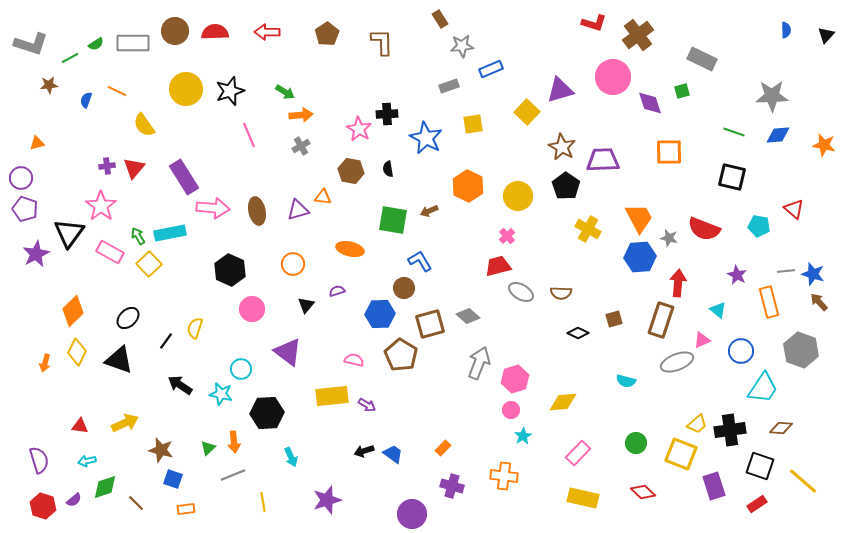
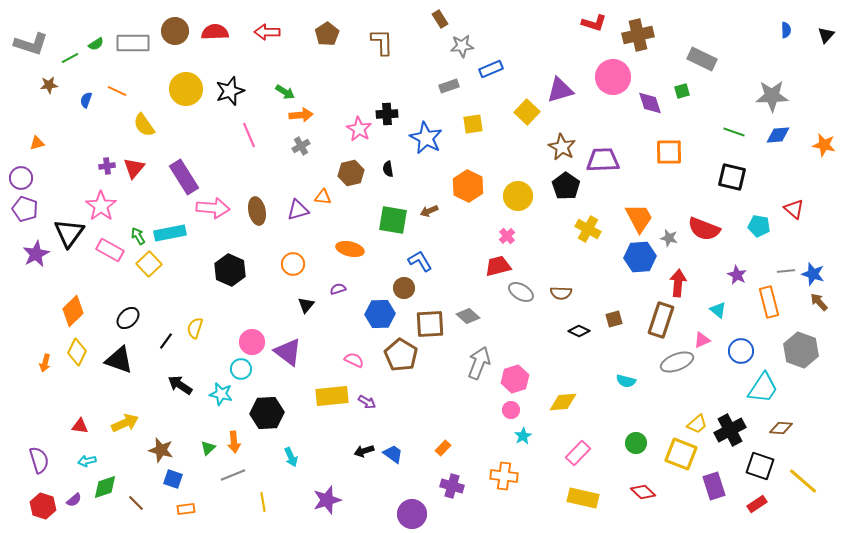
brown cross at (638, 35): rotated 24 degrees clockwise
brown hexagon at (351, 171): moved 2 px down; rotated 25 degrees counterclockwise
pink rectangle at (110, 252): moved 2 px up
purple semicircle at (337, 291): moved 1 px right, 2 px up
pink circle at (252, 309): moved 33 px down
brown square at (430, 324): rotated 12 degrees clockwise
black diamond at (578, 333): moved 1 px right, 2 px up
pink semicircle at (354, 360): rotated 12 degrees clockwise
purple arrow at (367, 405): moved 3 px up
black cross at (730, 430): rotated 20 degrees counterclockwise
